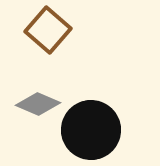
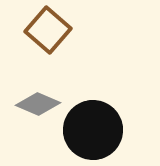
black circle: moved 2 px right
